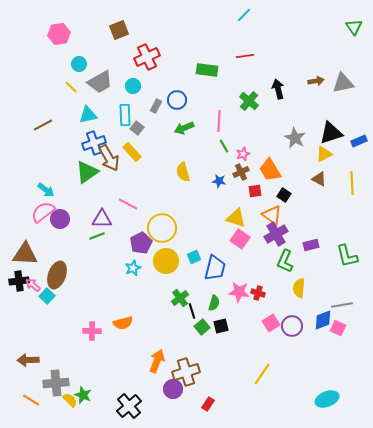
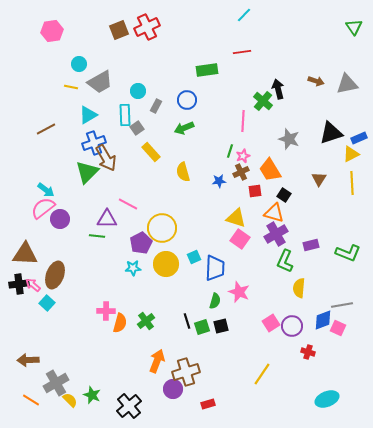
pink hexagon at (59, 34): moved 7 px left, 3 px up
red line at (245, 56): moved 3 px left, 4 px up
red cross at (147, 57): moved 30 px up
green rectangle at (207, 70): rotated 15 degrees counterclockwise
brown arrow at (316, 81): rotated 28 degrees clockwise
gray triangle at (343, 83): moved 4 px right, 1 px down
cyan circle at (133, 86): moved 5 px right, 5 px down
yellow line at (71, 87): rotated 32 degrees counterclockwise
blue circle at (177, 100): moved 10 px right
green cross at (249, 101): moved 14 px right
cyan triangle at (88, 115): rotated 18 degrees counterclockwise
pink line at (219, 121): moved 24 px right
brown line at (43, 125): moved 3 px right, 4 px down
gray square at (137, 128): rotated 16 degrees clockwise
gray star at (295, 138): moved 6 px left, 1 px down; rotated 10 degrees counterclockwise
blue rectangle at (359, 141): moved 3 px up
green line at (224, 146): moved 6 px right, 5 px down; rotated 48 degrees clockwise
yellow rectangle at (132, 152): moved 19 px right
pink star at (243, 154): moved 2 px down
yellow triangle at (324, 154): moved 27 px right
brown arrow at (109, 158): moved 3 px left
green triangle at (87, 172): rotated 10 degrees counterclockwise
brown triangle at (319, 179): rotated 35 degrees clockwise
blue star at (219, 181): rotated 16 degrees counterclockwise
pink semicircle at (43, 212): moved 4 px up
orange triangle at (272, 215): moved 2 px right, 2 px up; rotated 20 degrees counterclockwise
purple triangle at (102, 219): moved 5 px right
green line at (97, 236): rotated 28 degrees clockwise
green L-shape at (347, 256): moved 1 px right, 3 px up; rotated 55 degrees counterclockwise
yellow circle at (166, 261): moved 3 px down
cyan star at (133, 268): rotated 21 degrees clockwise
blue trapezoid at (215, 268): rotated 12 degrees counterclockwise
brown ellipse at (57, 275): moved 2 px left
black cross at (19, 281): moved 3 px down
pink star at (239, 292): rotated 15 degrees clockwise
red cross at (258, 293): moved 50 px right, 59 px down
cyan square at (47, 296): moved 7 px down
green cross at (180, 298): moved 34 px left, 23 px down
green semicircle at (214, 303): moved 1 px right, 2 px up
black line at (192, 311): moved 5 px left, 10 px down
orange semicircle at (123, 323): moved 3 px left; rotated 60 degrees counterclockwise
green square at (202, 327): rotated 21 degrees clockwise
pink cross at (92, 331): moved 14 px right, 20 px up
gray cross at (56, 383): rotated 25 degrees counterclockwise
green star at (83, 395): moved 9 px right
red rectangle at (208, 404): rotated 40 degrees clockwise
